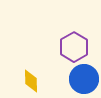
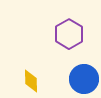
purple hexagon: moved 5 px left, 13 px up
